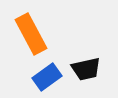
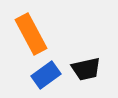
blue rectangle: moved 1 px left, 2 px up
